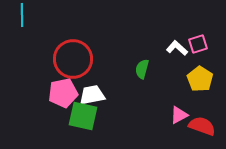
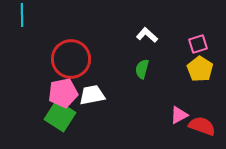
white L-shape: moved 30 px left, 13 px up
red circle: moved 2 px left
yellow pentagon: moved 10 px up
green square: moved 23 px left; rotated 20 degrees clockwise
